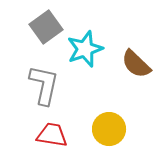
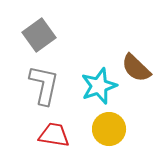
gray square: moved 7 px left, 8 px down
cyan star: moved 14 px right, 37 px down
brown semicircle: moved 4 px down
red trapezoid: moved 2 px right
